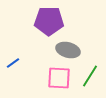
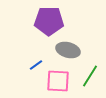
blue line: moved 23 px right, 2 px down
pink square: moved 1 px left, 3 px down
